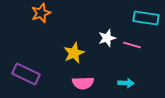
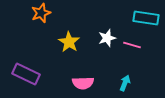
yellow star: moved 5 px left, 11 px up; rotated 15 degrees counterclockwise
cyan arrow: moved 1 px left; rotated 70 degrees counterclockwise
